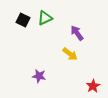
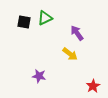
black square: moved 1 px right, 2 px down; rotated 16 degrees counterclockwise
